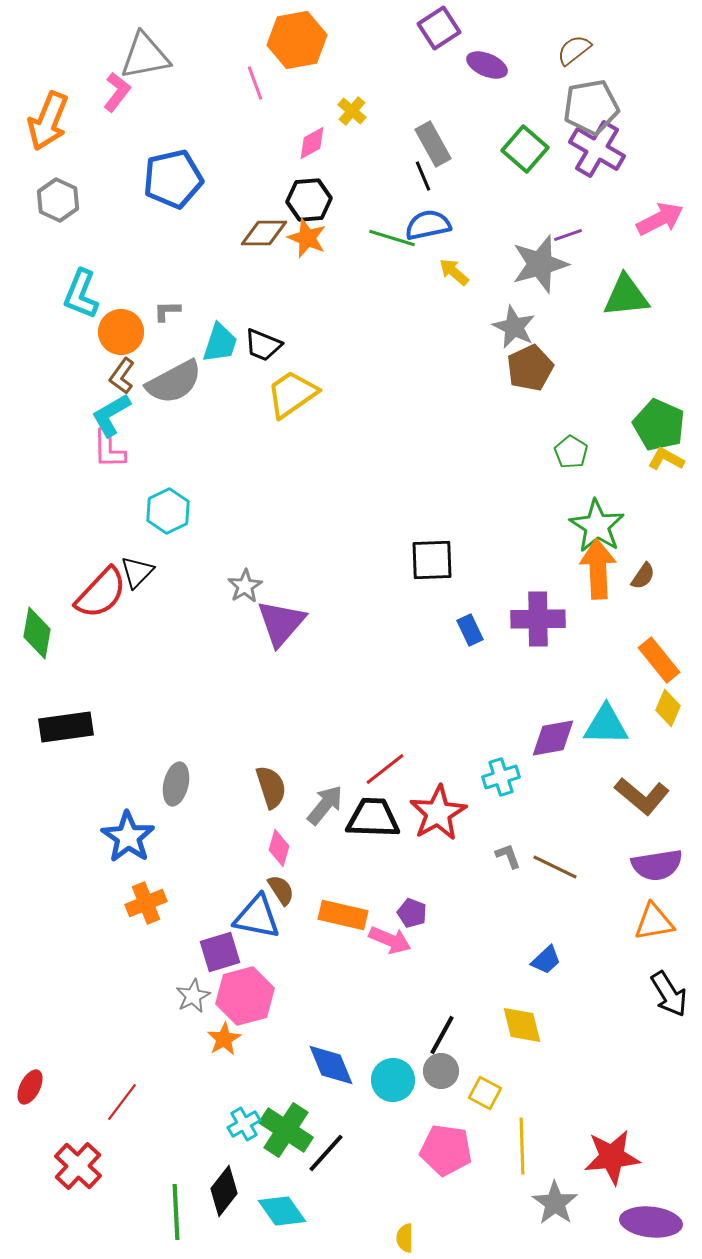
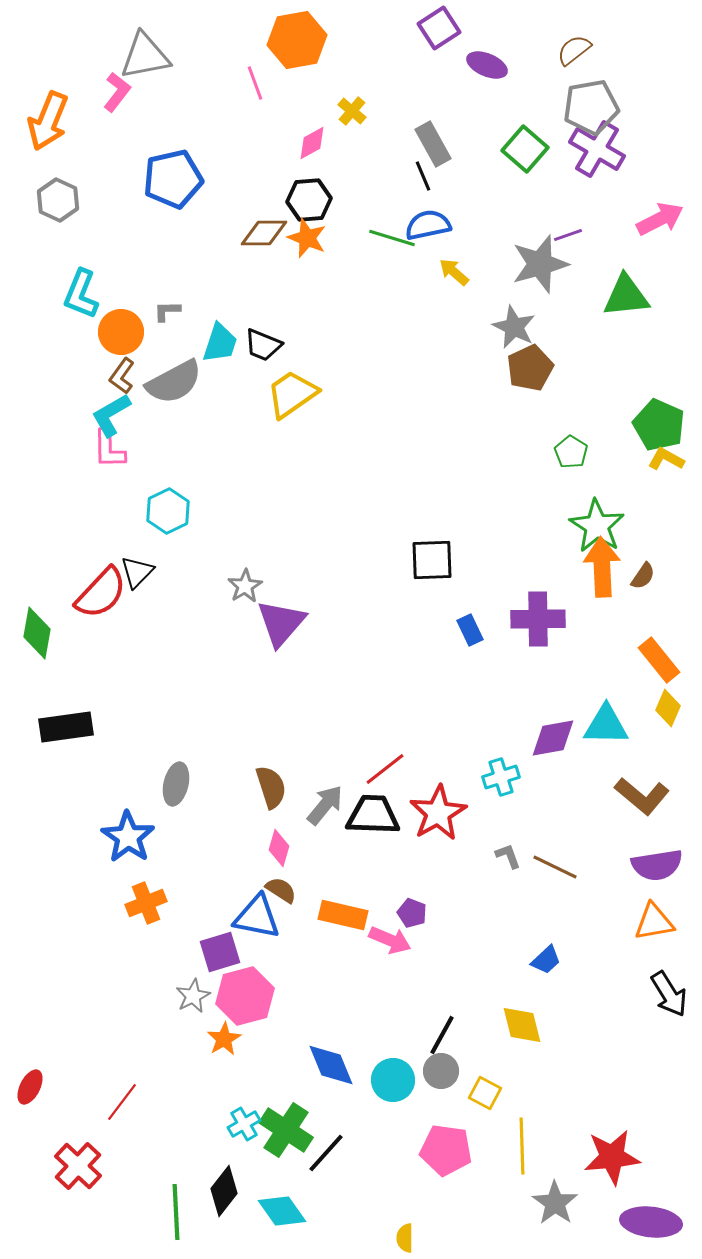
orange arrow at (598, 569): moved 4 px right, 2 px up
black trapezoid at (373, 818): moved 3 px up
brown semicircle at (281, 890): rotated 24 degrees counterclockwise
